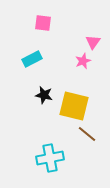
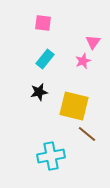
cyan rectangle: moved 13 px right; rotated 24 degrees counterclockwise
black star: moved 5 px left, 3 px up; rotated 24 degrees counterclockwise
cyan cross: moved 1 px right, 2 px up
